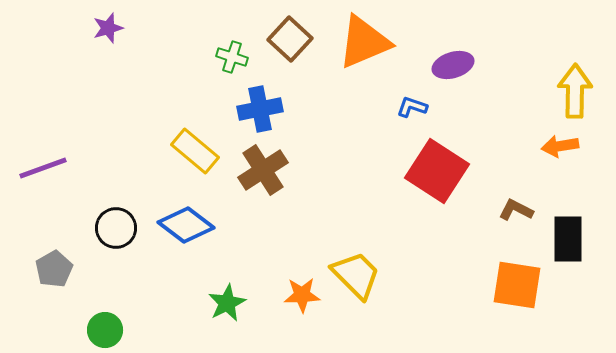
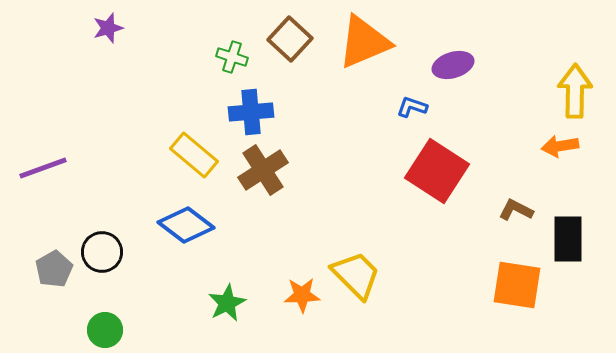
blue cross: moved 9 px left, 3 px down; rotated 6 degrees clockwise
yellow rectangle: moved 1 px left, 4 px down
black circle: moved 14 px left, 24 px down
